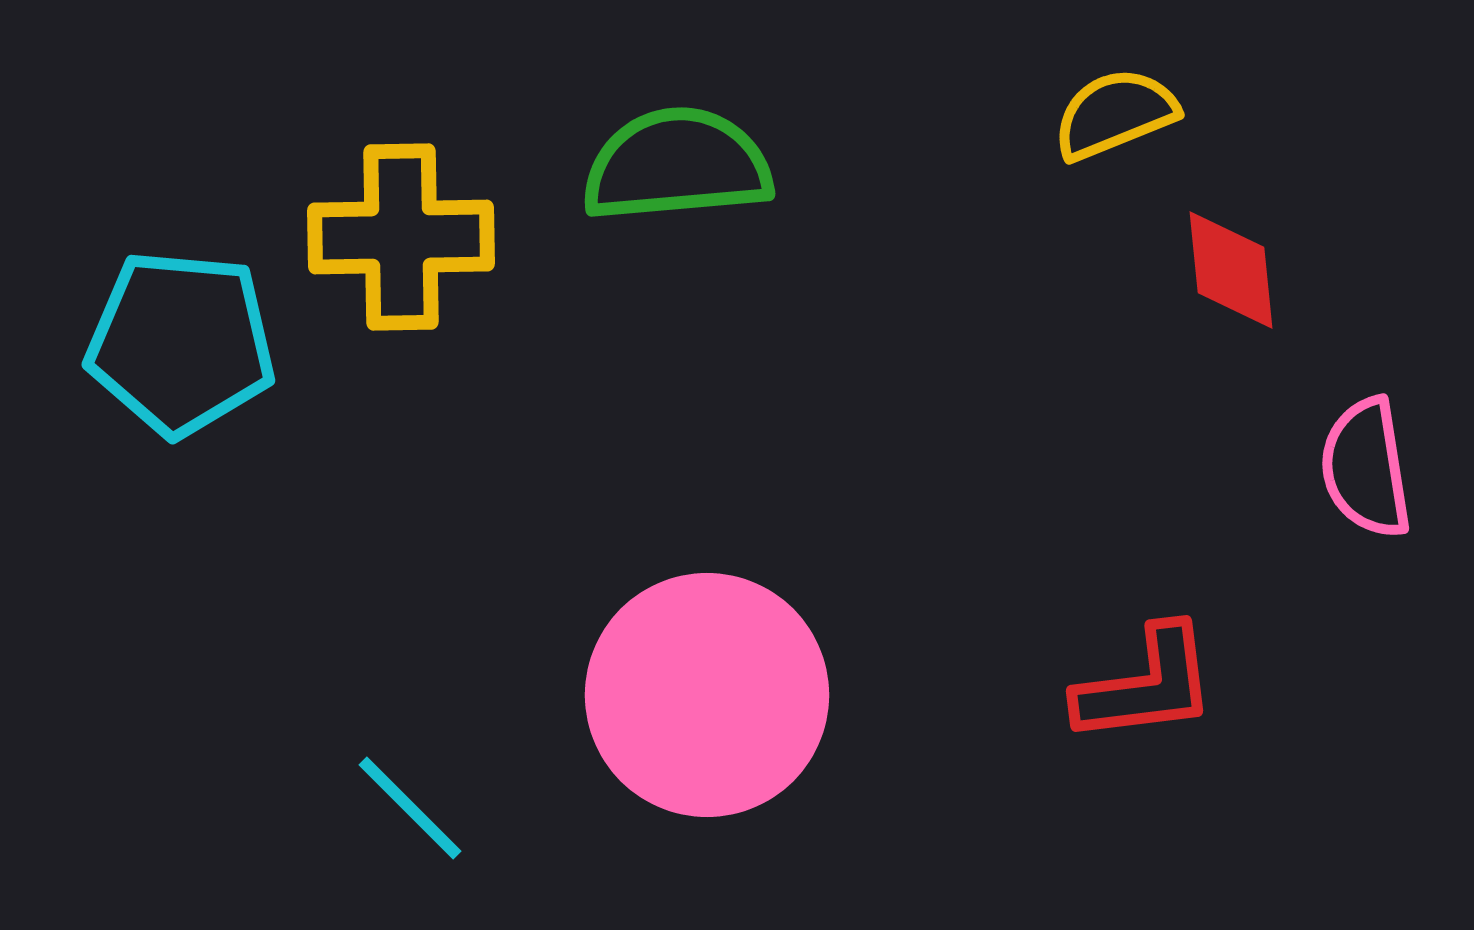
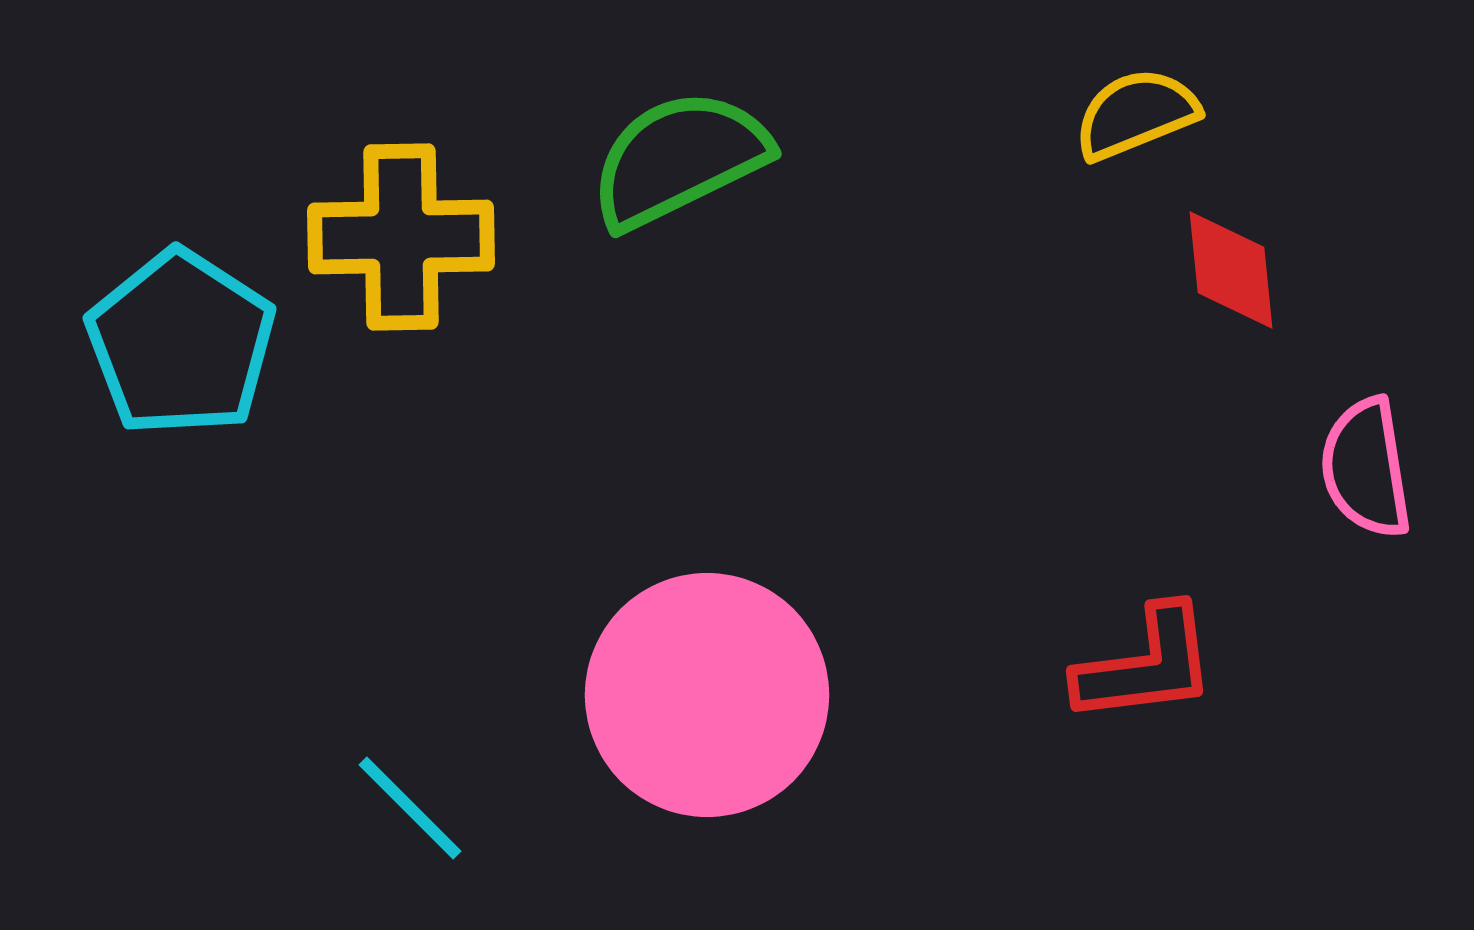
yellow semicircle: moved 21 px right
green semicircle: moved 2 px right, 6 px up; rotated 21 degrees counterclockwise
cyan pentagon: rotated 28 degrees clockwise
red L-shape: moved 20 px up
